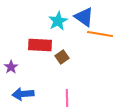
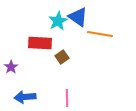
blue triangle: moved 6 px left
red rectangle: moved 2 px up
blue arrow: moved 2 px right, 3 px down
